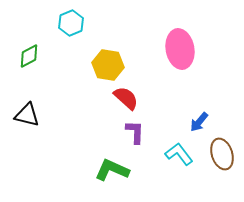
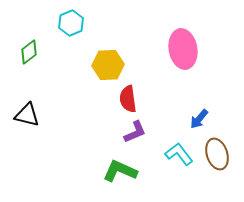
pink ellipse: moved 3 px right
green diamond: moved 4 px up; rotated 10 degrees counterclockwise
yellow hexagon: rotated 12 degrees counterclockwise
red semicircle: moved 2 px right, 1 px down; rotated 140 degrees counterclockwise
blue arrow: moved 3 px up
purple L-shape: rotated 65 degrees clockwise
brown ellipse: moved 5 px left
green L-shape: moved 8 px right, 1 px down
